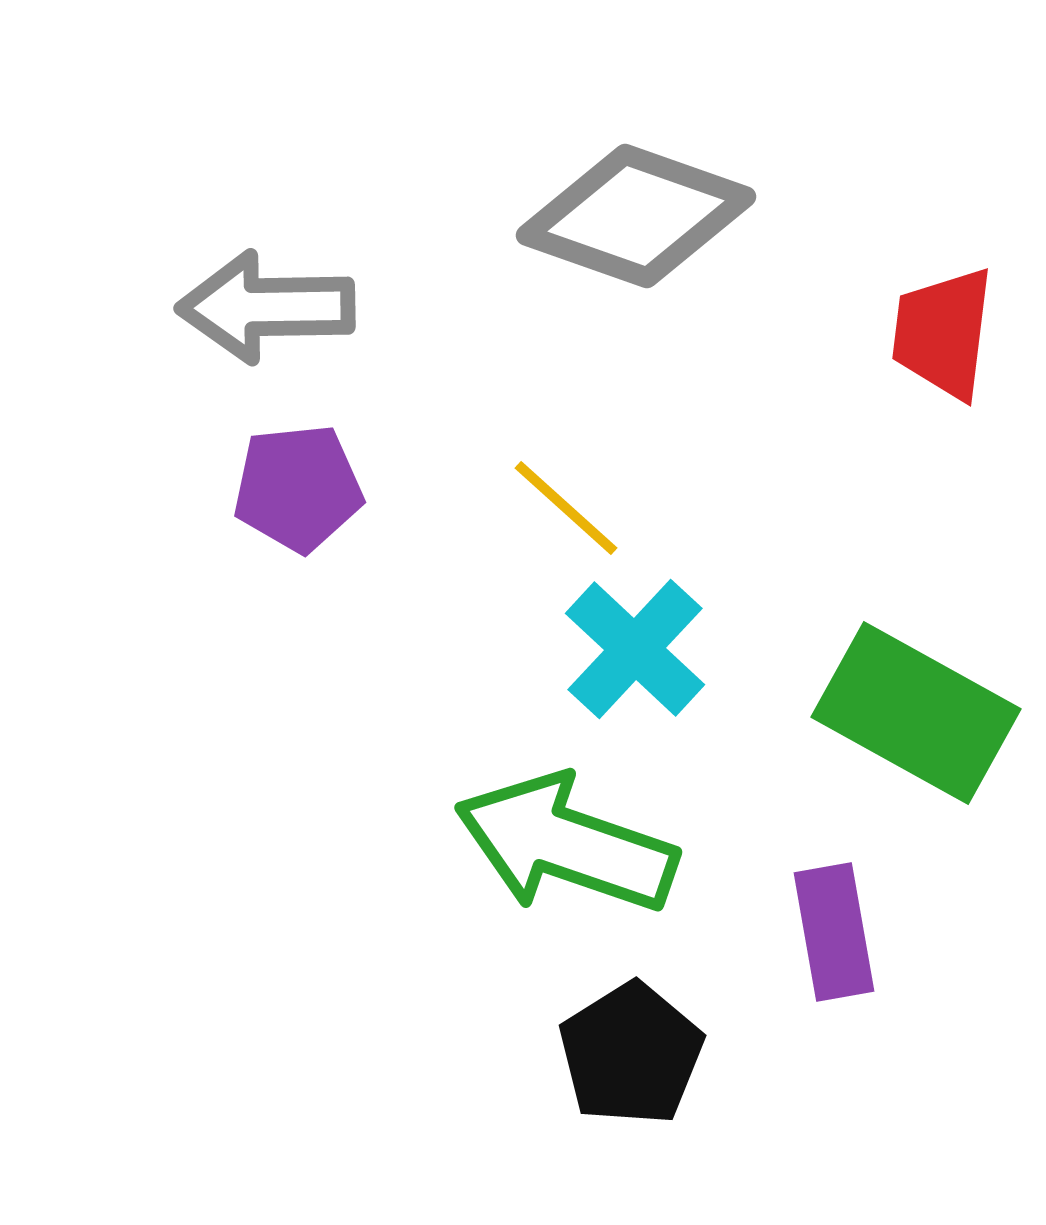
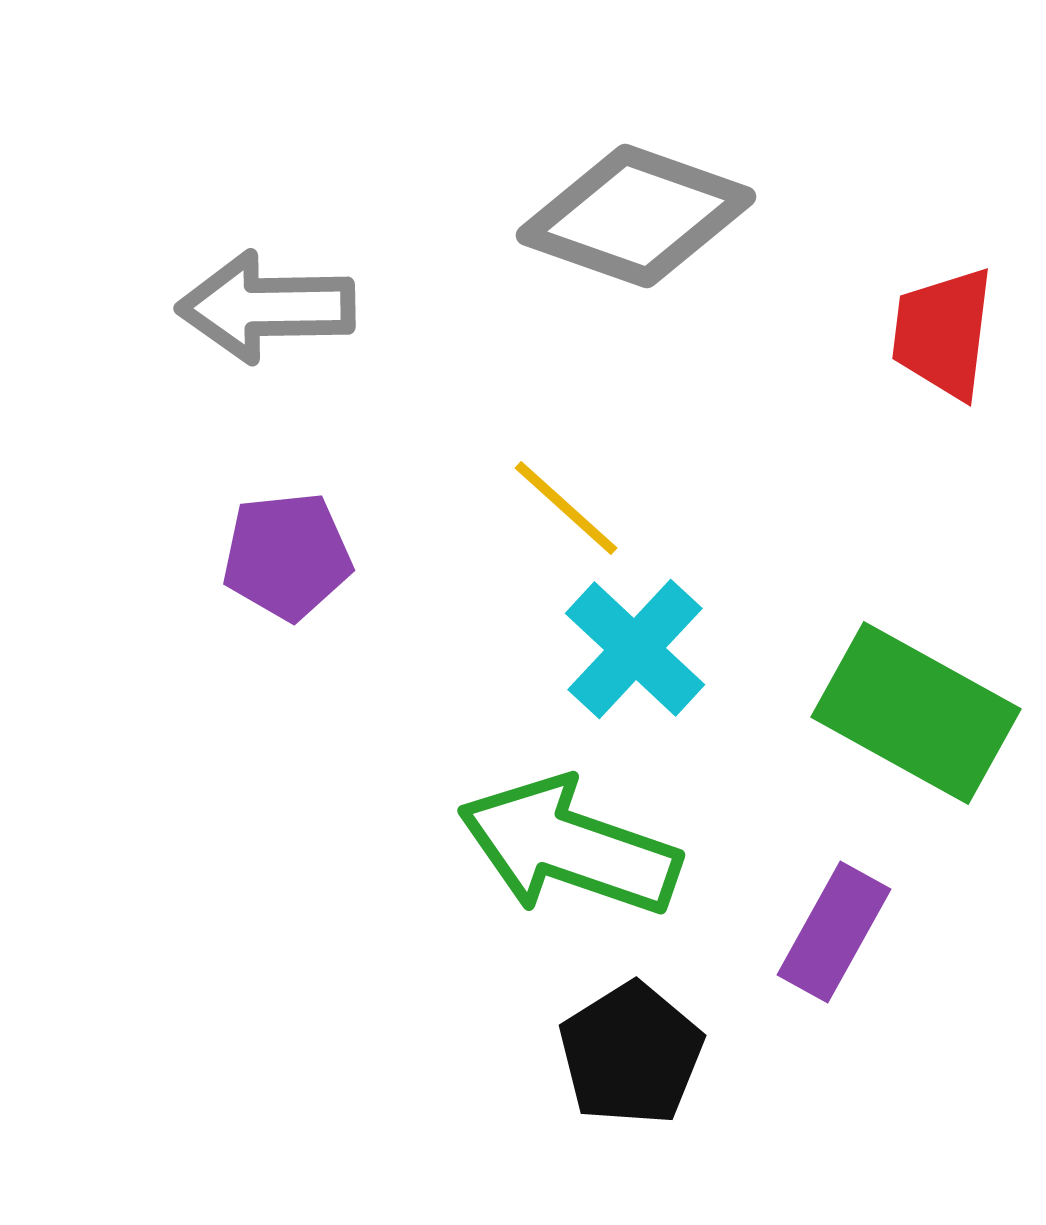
purple pentagon: moved 11 px left, 68 px down
green arrow: moved 3 px right, 3 px down
purple rectangle: rotated 39 degrees clockwise
